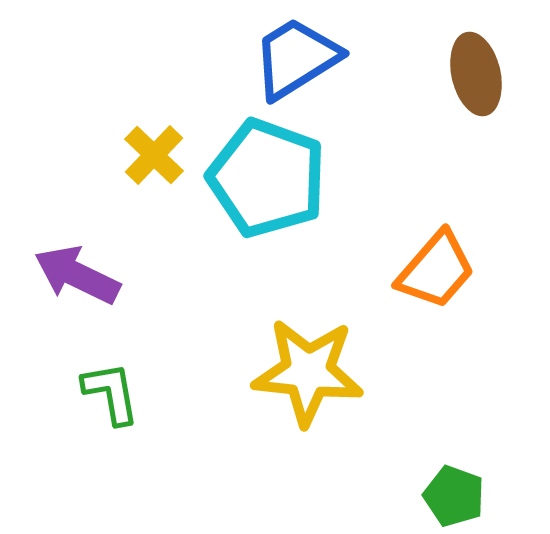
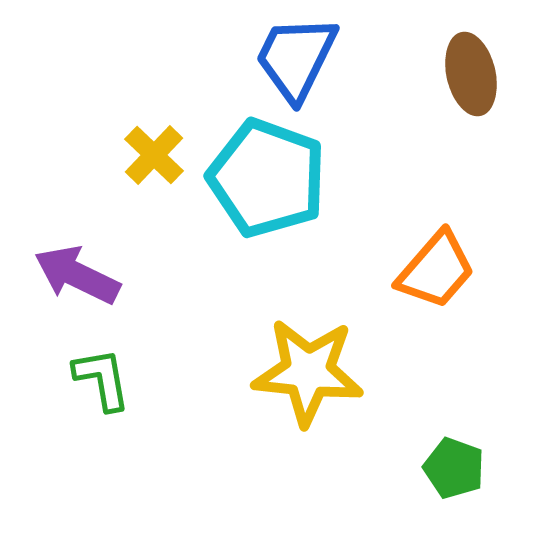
blue trapezoid: rotated 32 degrees counterclockwise
brown ellipse: moved 5 px left
green L-shape: moved 9 px left, 14 px up
green pentagon: moved 28 px up
